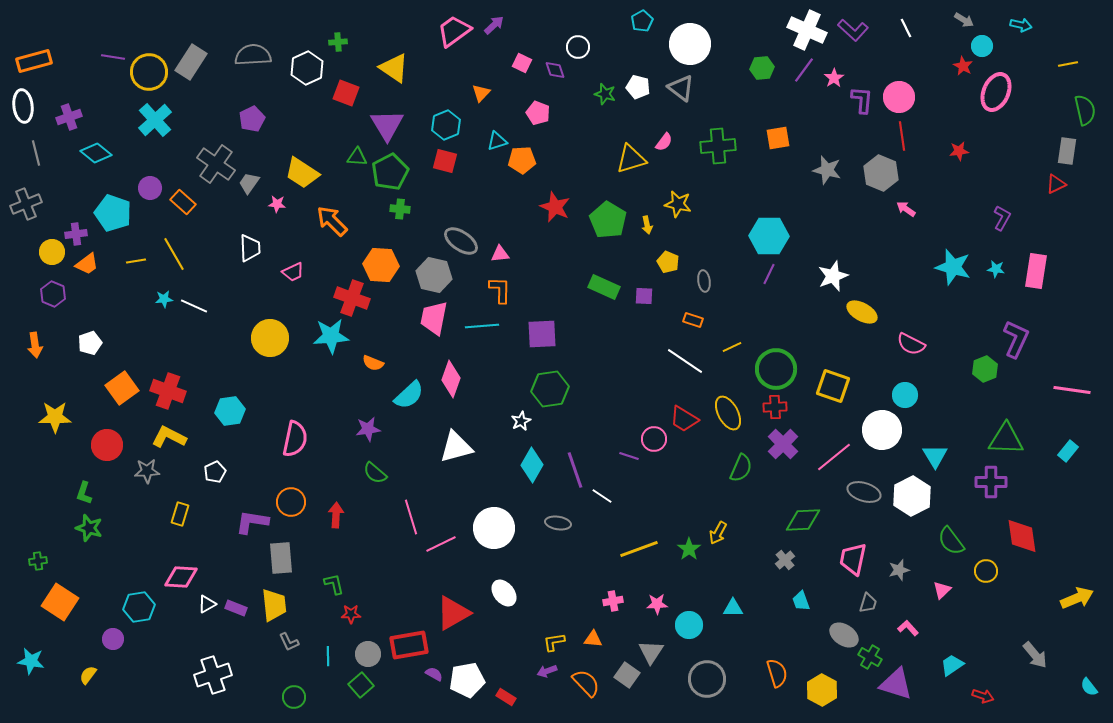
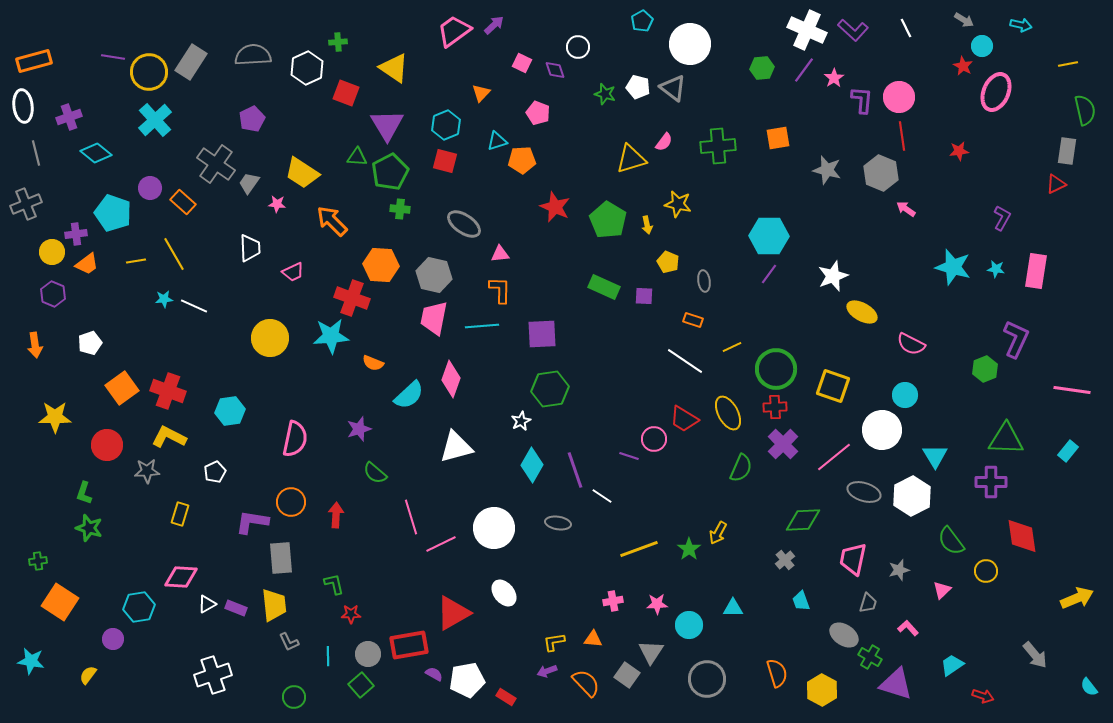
gray triangle at (681, 88): moved 8 px left
gray ellipse at (461, 241): moved 3 px right, 17 px up
purple line at (769, 274): rotated 10 degrees clockwise
purple star at (368, 429): moved 9 px left; rotated 10 degrees counterclockwise
